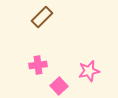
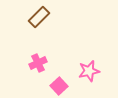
brown rectangle: moved 3 px left
pink cross: moved 2 px up; rotated 18 degrees counterclockwise
